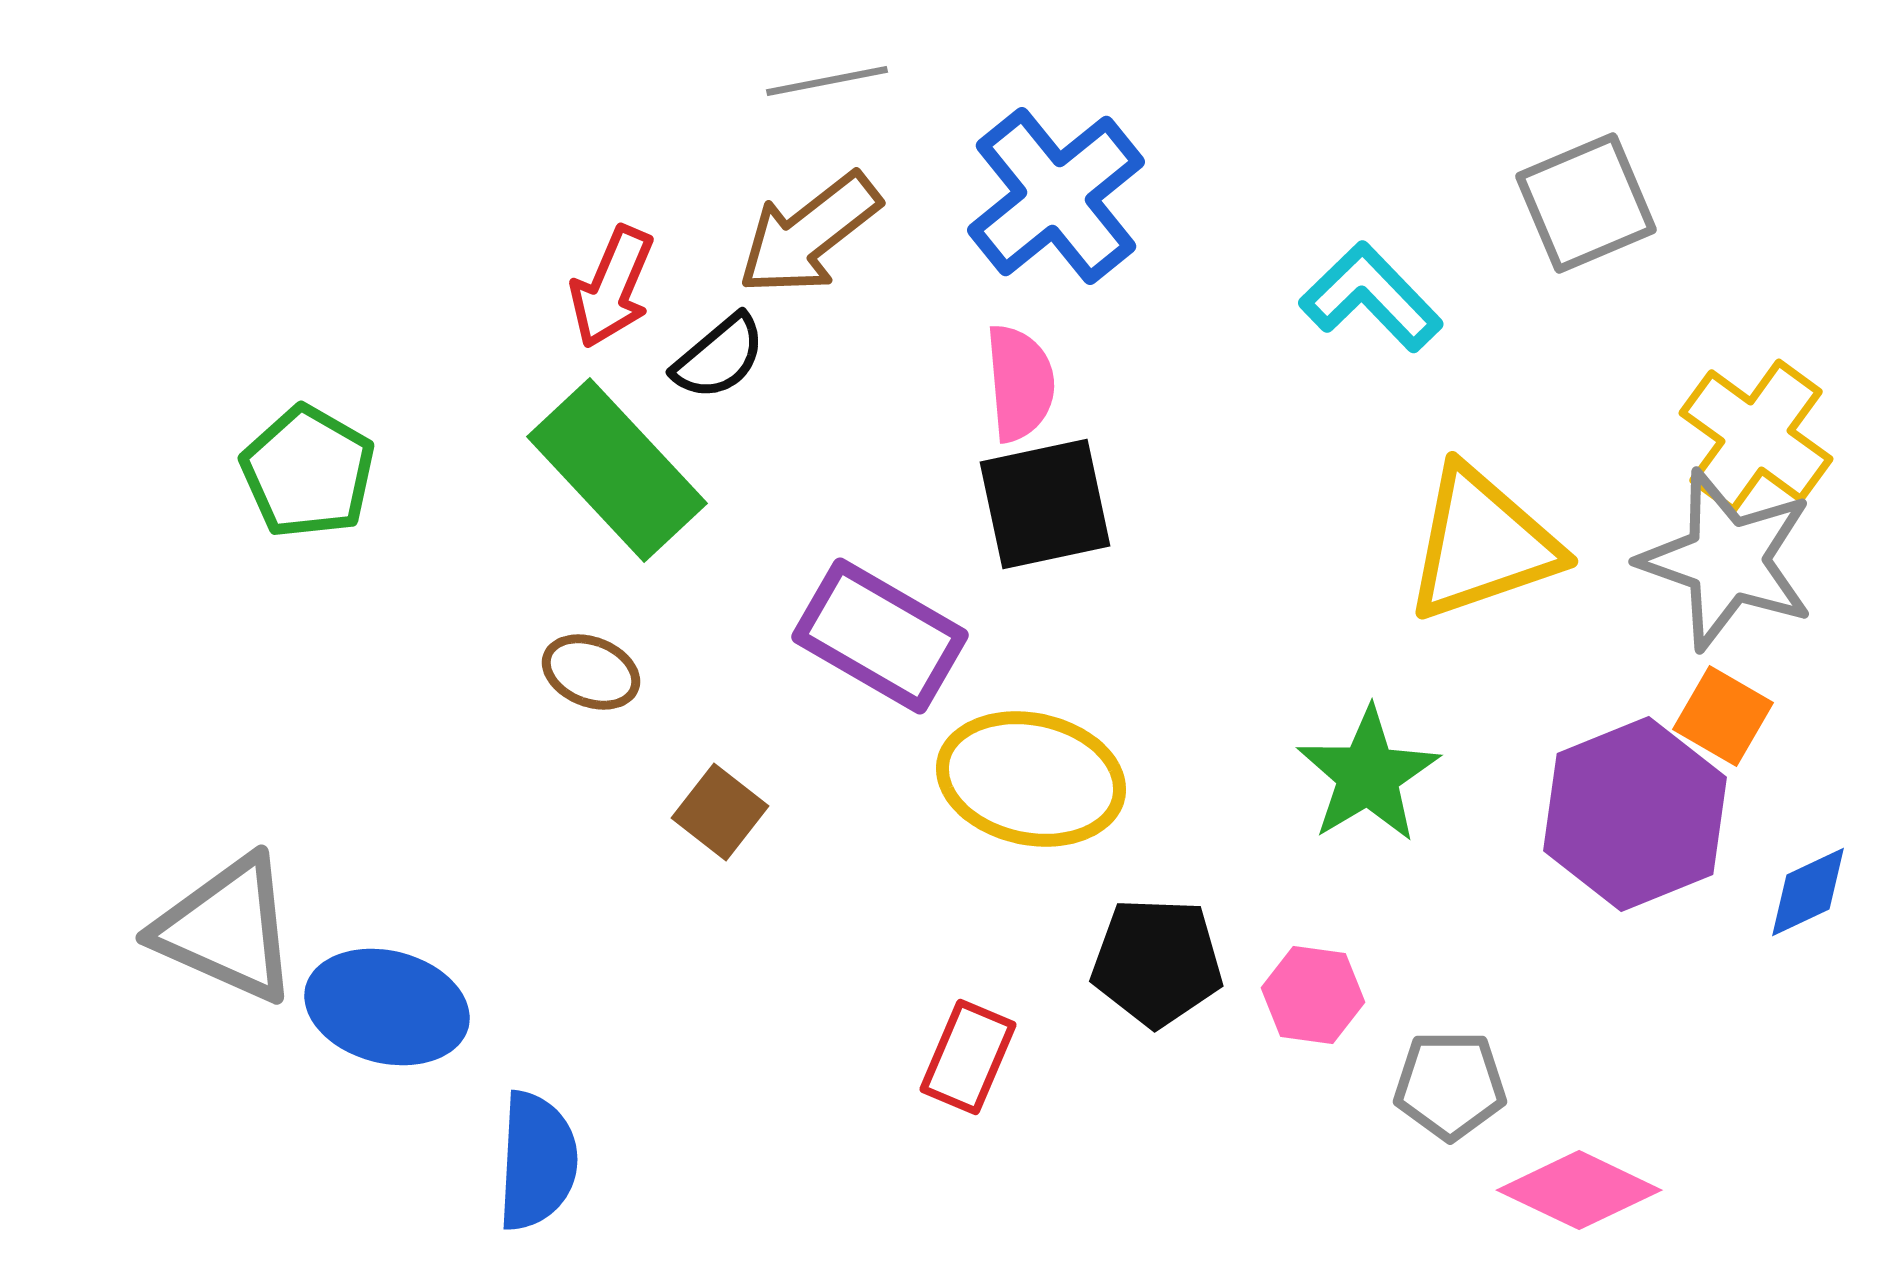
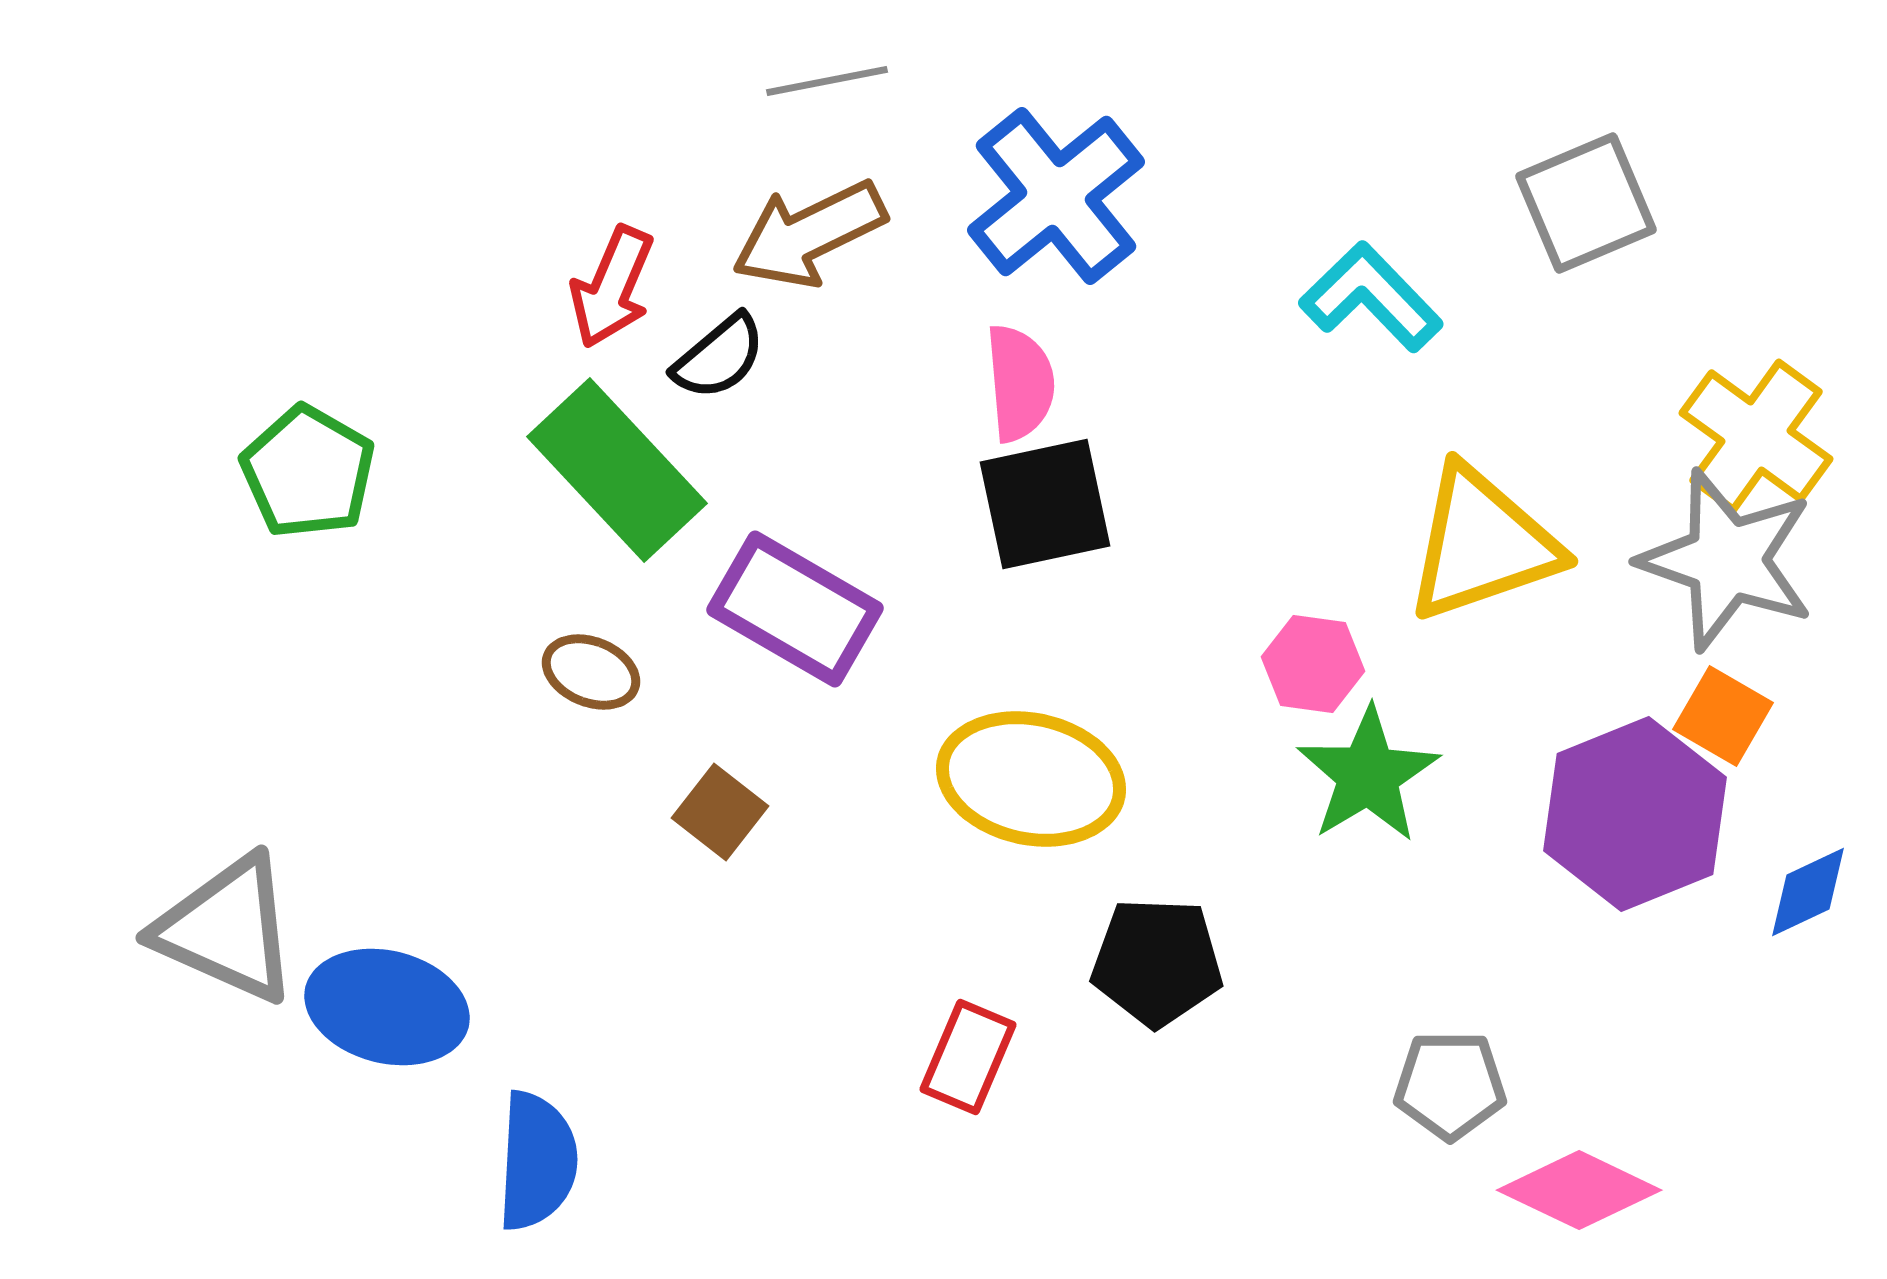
brown arrow: rotated 12 degrees clockwise
purple rectangle: moved 85 px left, 27 px up
pink hexagon: moved 331 px up
